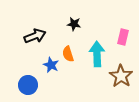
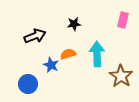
black star: rotated 16 degrees counterclockwise
pink rectangle: moved 17 px up
orange semicircle: rotated 91 degrees clockwise
blue circle: moved 1 px up
